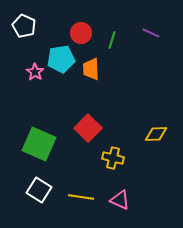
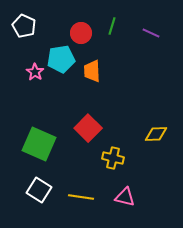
green line: moved 14 px up
orange trapezoid: moved 1 px right, 2 px down
pink triangle: moved 5 px right, 3 px up; rotated 10 degrees counterclockwise
